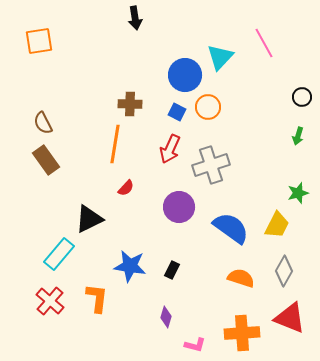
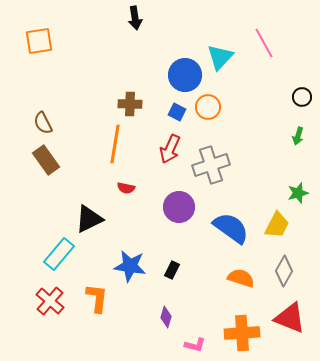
red semicircle: rotated 60 degrees clockwise
